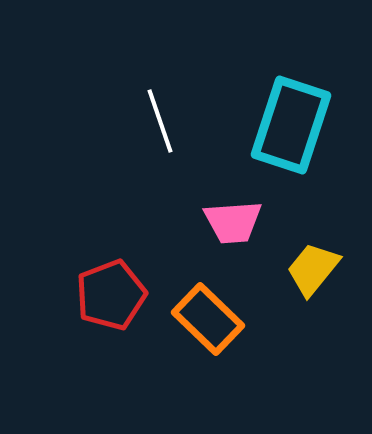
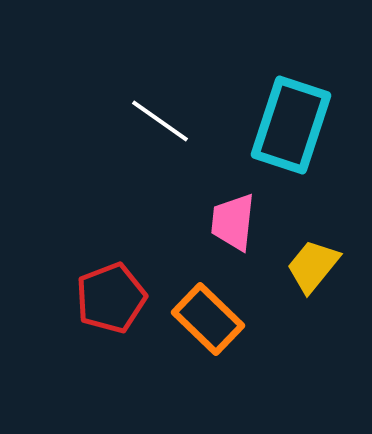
white line: rotated 36 degrees counterclockwise
pink trapezoid: rotated 100 degrees clockwise
yellow trapezoid: moved 3 px up
red pentagon: moved 3 px down
